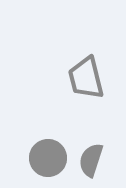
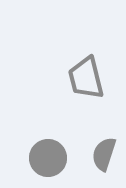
gray semicircle: moved 13 px right, 6 px up
